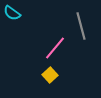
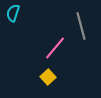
cyan semicircle: moved 1 px right; rotated 72 degrees clockwise
yellow square: moved 2 px left, 2 px down
